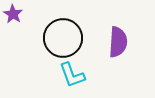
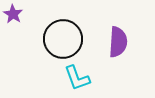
black circle: moved 1 px down
cyan L-shape: moved 5 px right, 3 px down
